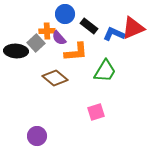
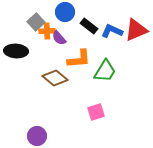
blue circle: moved 2 px up
red triangle: moved 3 px right, 2 px down
blue L-shape: moved 2 px left, 3 px up
gray square: moved 21 px up
orange L-shape: moved 3 px right, 7 px down
